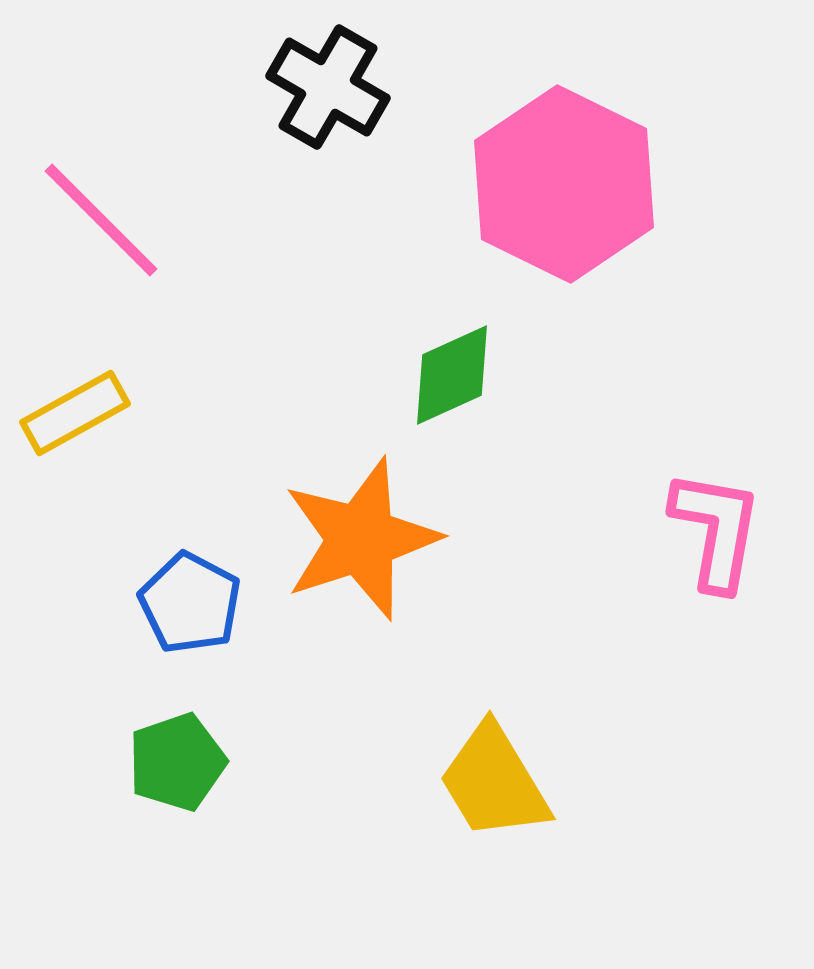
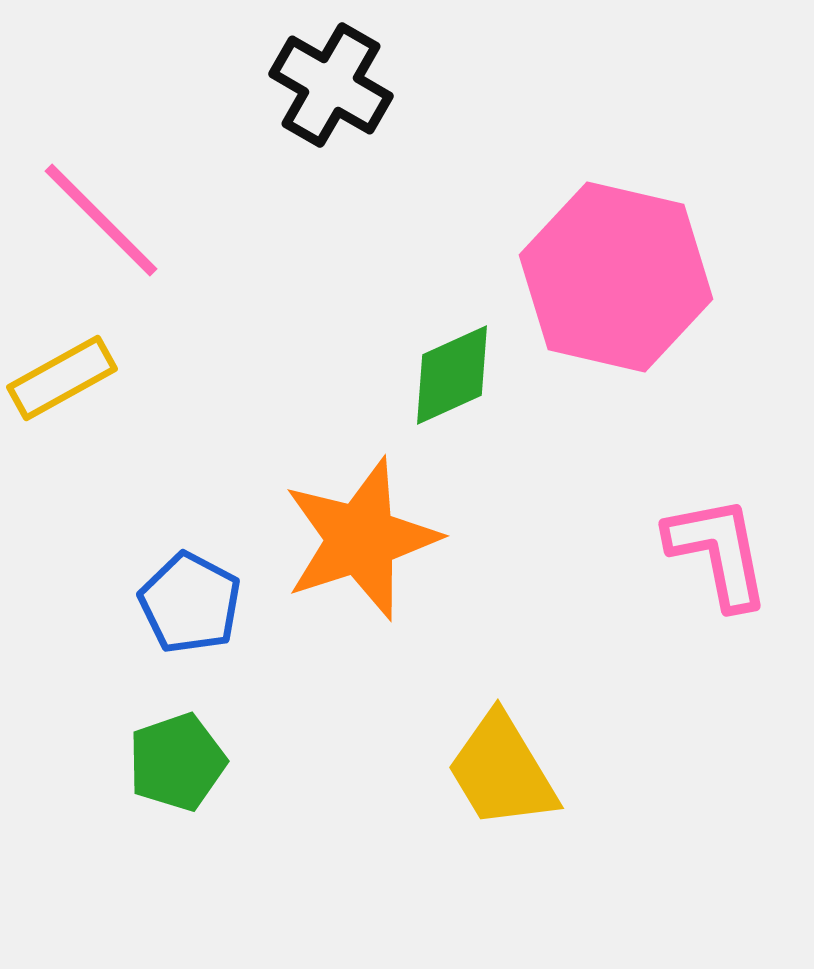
black cross: moved 3 px right, 2 px up
pink hexagon: moved 52 px right, 93 px down; rotated 13 degrees counterclockwise
yellow rectangle: moved 13 px left, 35 px up
pink L-shape: moved 2 px right, 22 px down; rotated 21 degrees counterclockwise
yellow trapezoid: moved 8 px right, 11 px up
